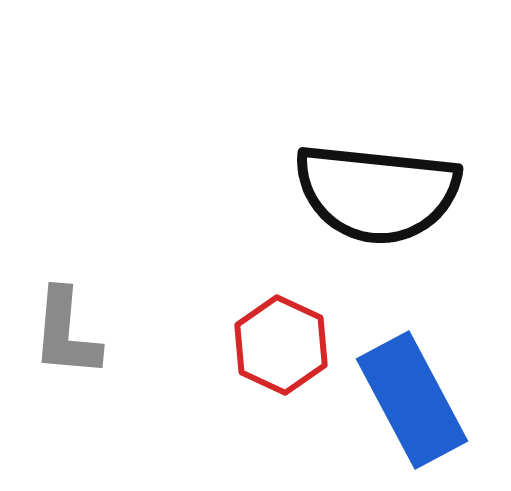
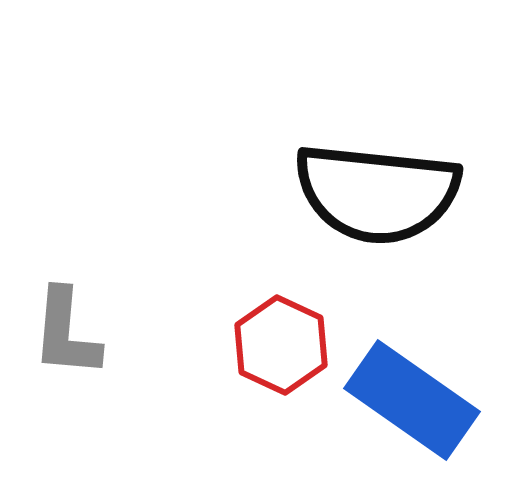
blue rectangle: rotated 27 degrees counterclockwise
